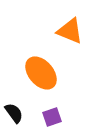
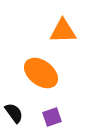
orange triangle: moved 7 px left; rotated 24 degrees counterclockwise
orange ellipse: rotated 12 degrees counterclockwise
